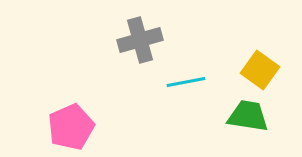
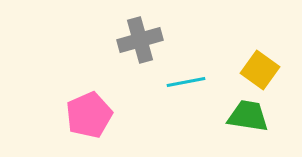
pink pentagon: moved 18 px right, 12 px up
